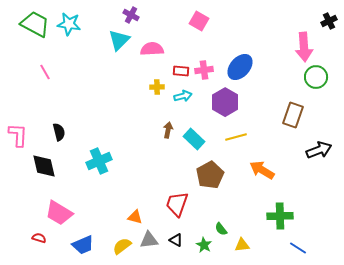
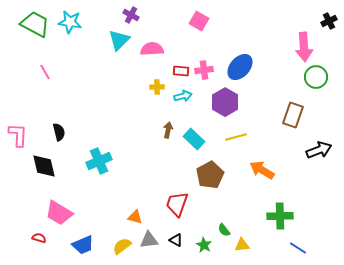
cyan star: moved 1 px right, 2 px up
green semicircle: moved 3 px right, 1 px down
